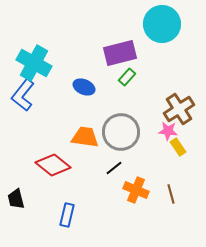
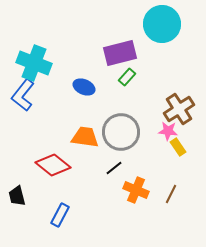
cyan cross: rotated 8 degrees counterclockwise
brown line: rotated 42 degrees clockwise
black trapezoid: moved 1 px right, 3 px up
blue rectangle: moved 7 px left; rotated 15 degrees clockwise
